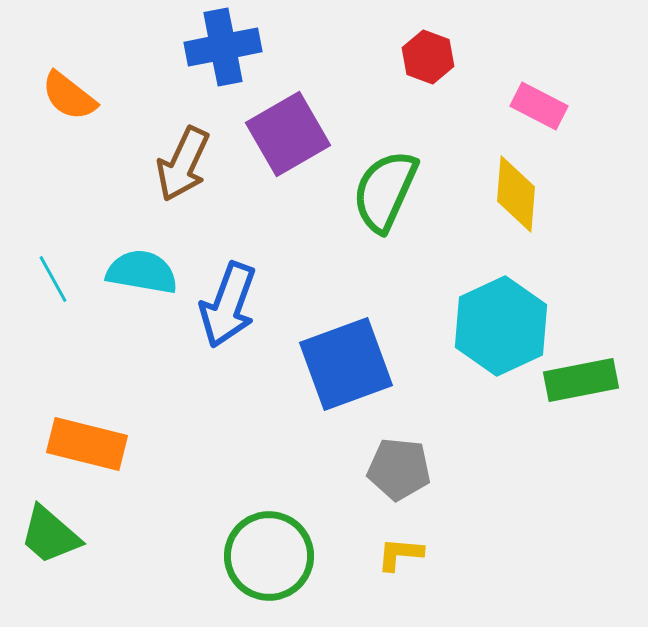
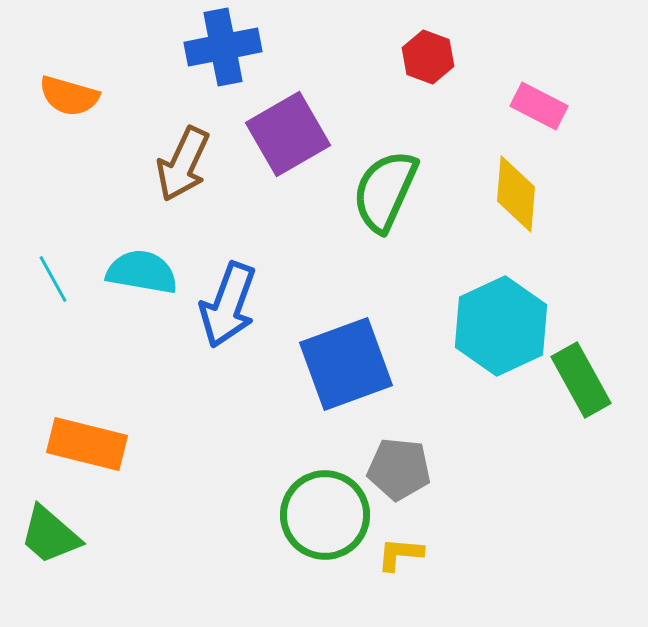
orange semicircle: rotated 22 degrees counterclockwise
green rectangle: rotated 72 degrees clockwise
green circle: moved 56 px right, 41 px up
